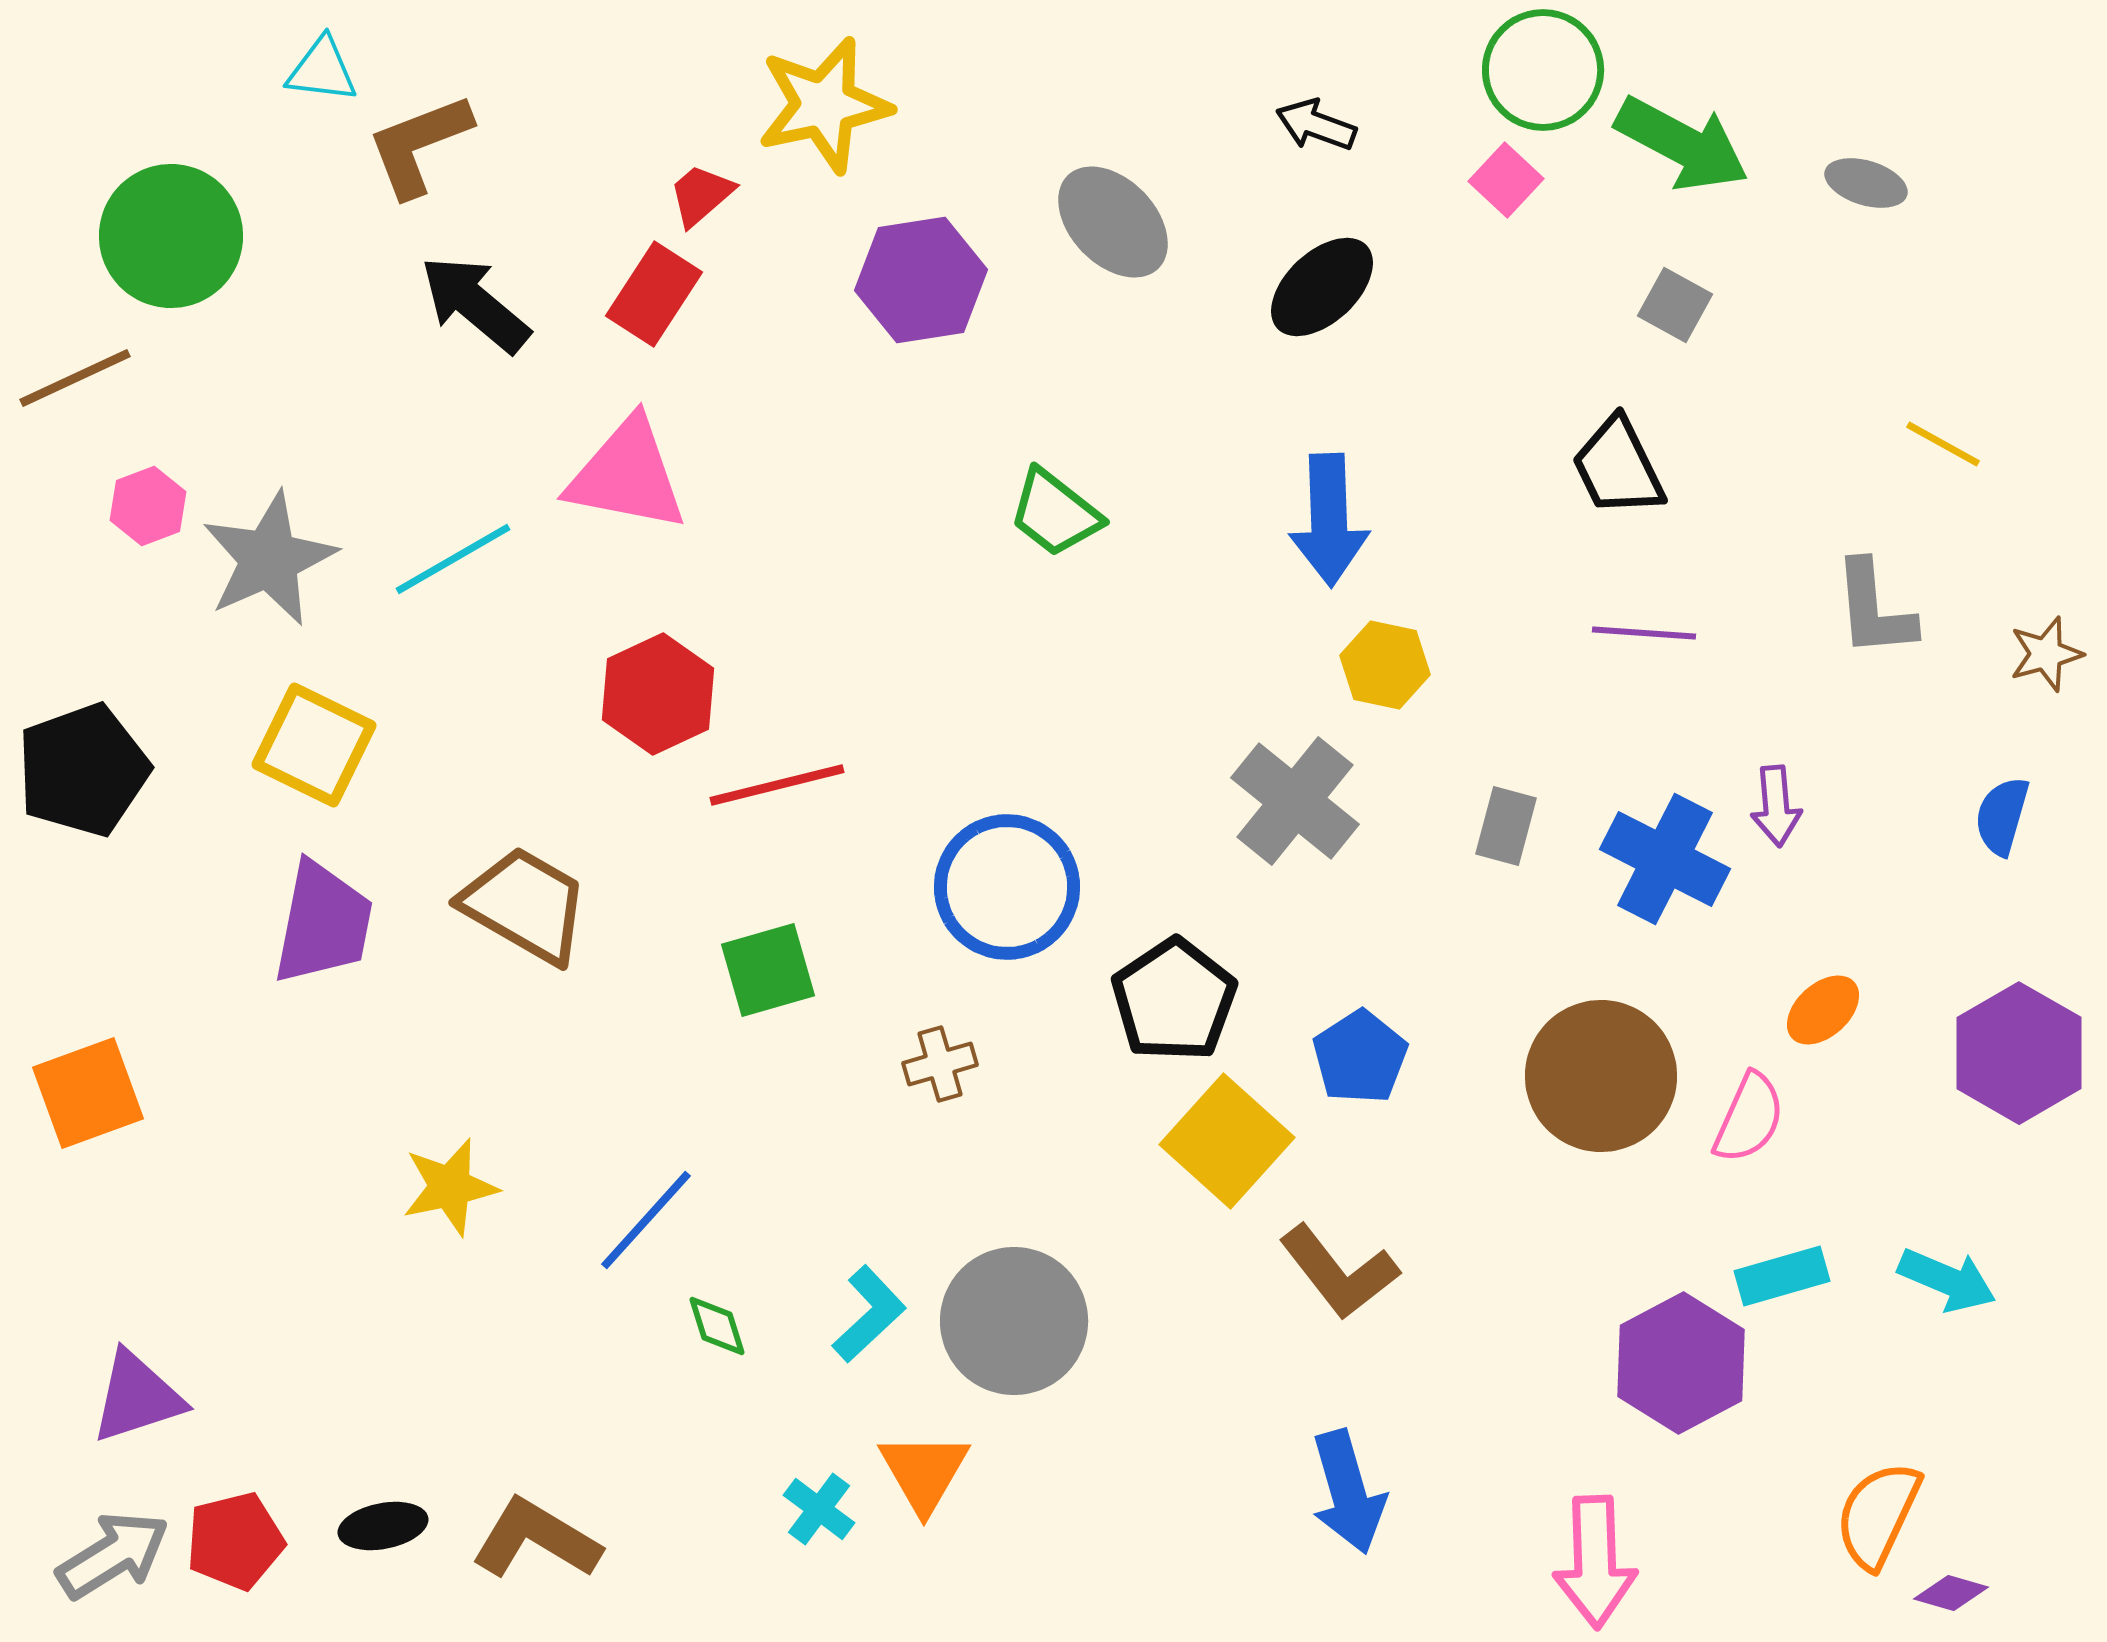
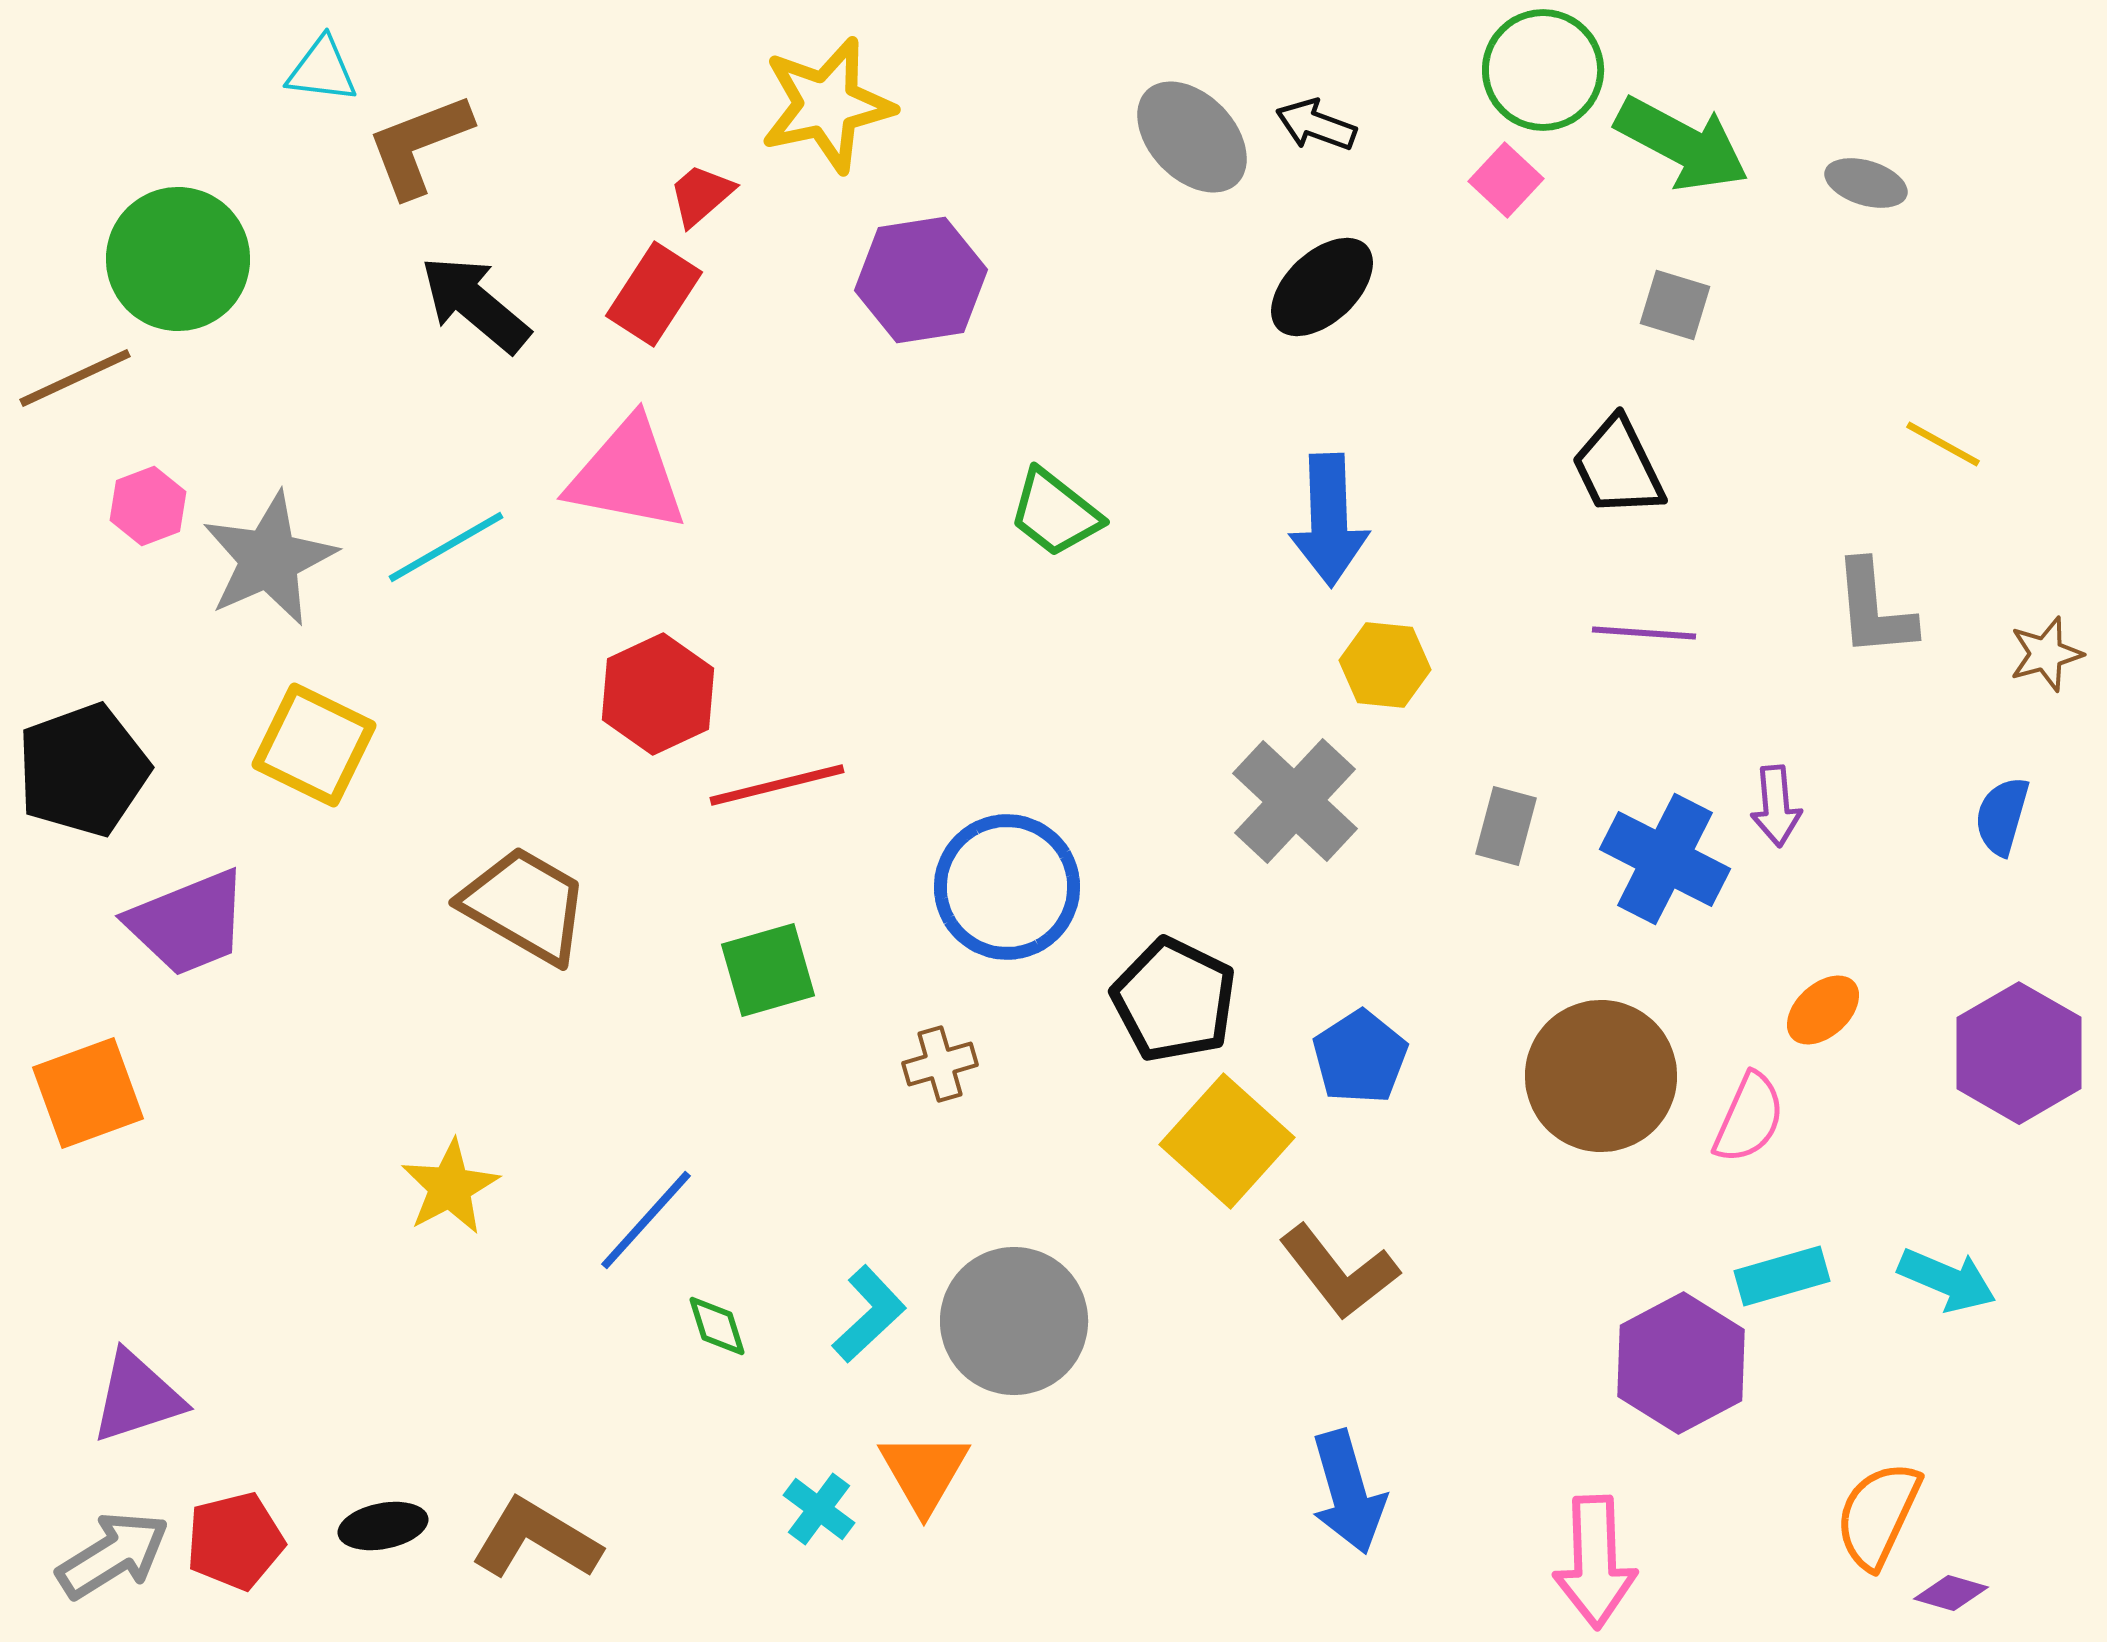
yellow star at (824, 105): moved 3 px right
gray ellipse at (1113, 222): moved 79 px right, 85 px up
green circle at (171, 236): moved 7 px right, 23 px down
gray square at (1675, 305): rotated 12 degrees counterclockwise
cyan line at (453, 559): moved 7 px left, 12 px up
yellow hexagon at (1385, 665): rotated 6 degrees counterclockwise
gray cross at (1295, 801): rotated 4 degrees clockwise
purple trapezoid at (323, 923): moved 135 px left; rotated 57 degrees clockwise
black pentagon at (1174, 1000): rotated 12 degrees counterclockwise
yellow star at (450, 1187): rotated 16 degrees counterclockwise
